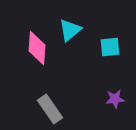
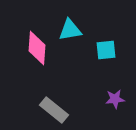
cyan triangle: rotated 30 degrees clockwise
cyan square: moved 4 px left, 3 px down
gray rectangle: moved 4 px right, 1 px down; rotated 16 degrees counterclockwise
